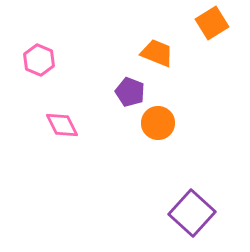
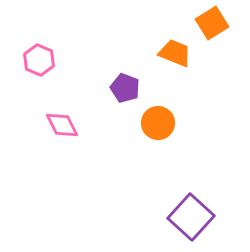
orange trapezoid: moved 18 px right
purple pentagon: moved 5 px left, 4 px up
purple square: moved 1 px left, 4 px down
